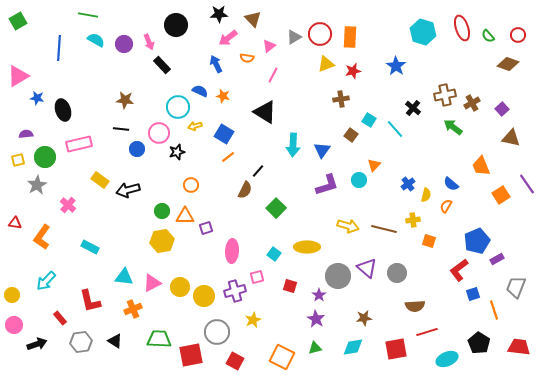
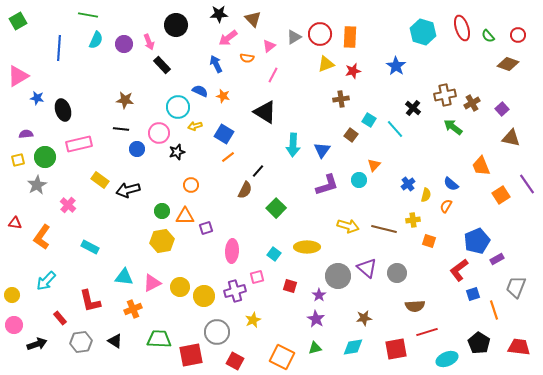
cyan semicircle at (96, 40): rotated 84 degrees clockwise
